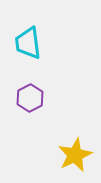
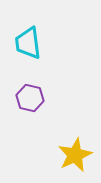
purple hexagon: rotated 20 degrees counterclockwise
